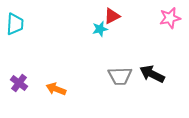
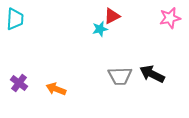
cyan trapezoid: moved 5 px up
